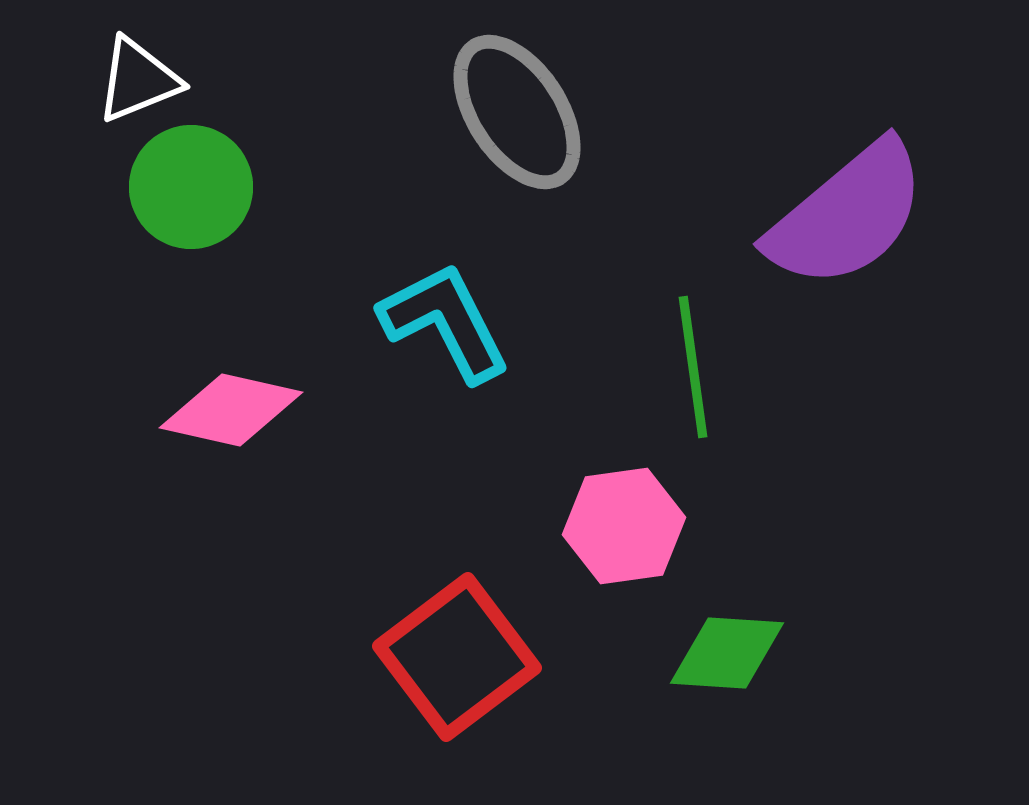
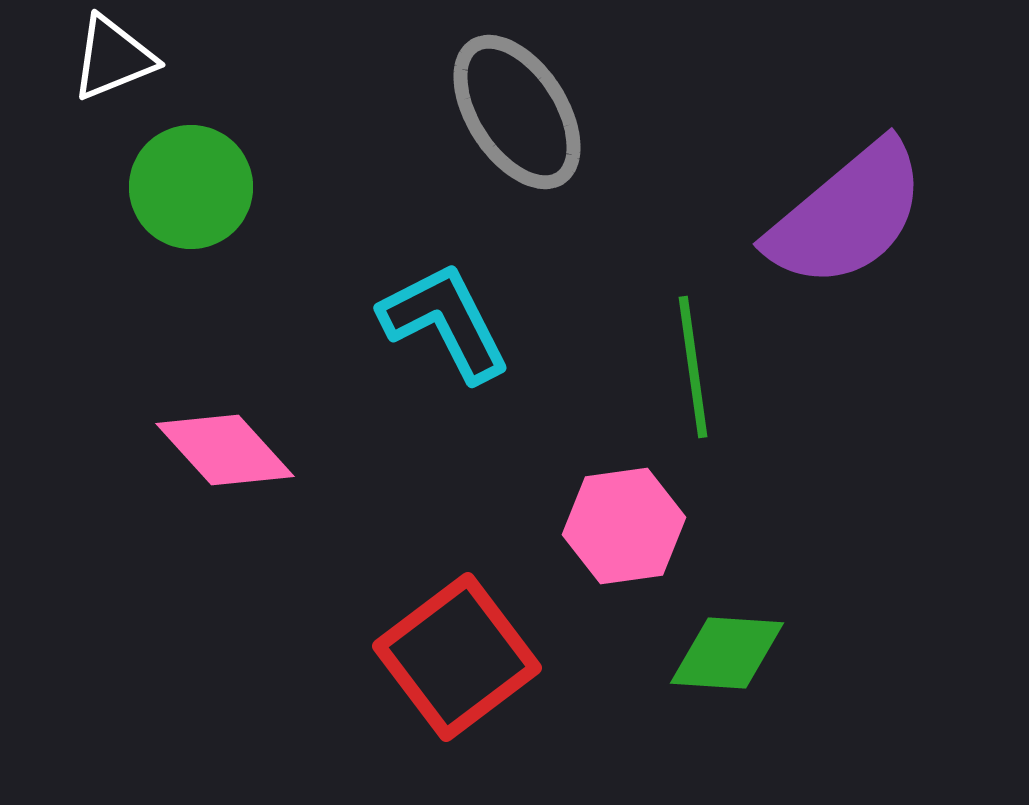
white triangle: moved 25 px left, 22 px up
pink diamond: moved 6 px left, 40 px down; rotated 35 degrees clockwise
